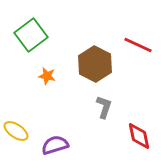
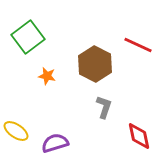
green square: moved 3 px left, 2 px down
purple semicircle: moved 2 px up
